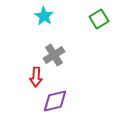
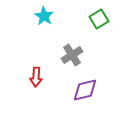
gray cross: moved 18 px right
purple diamond: moved 30 px right, 11 px up
